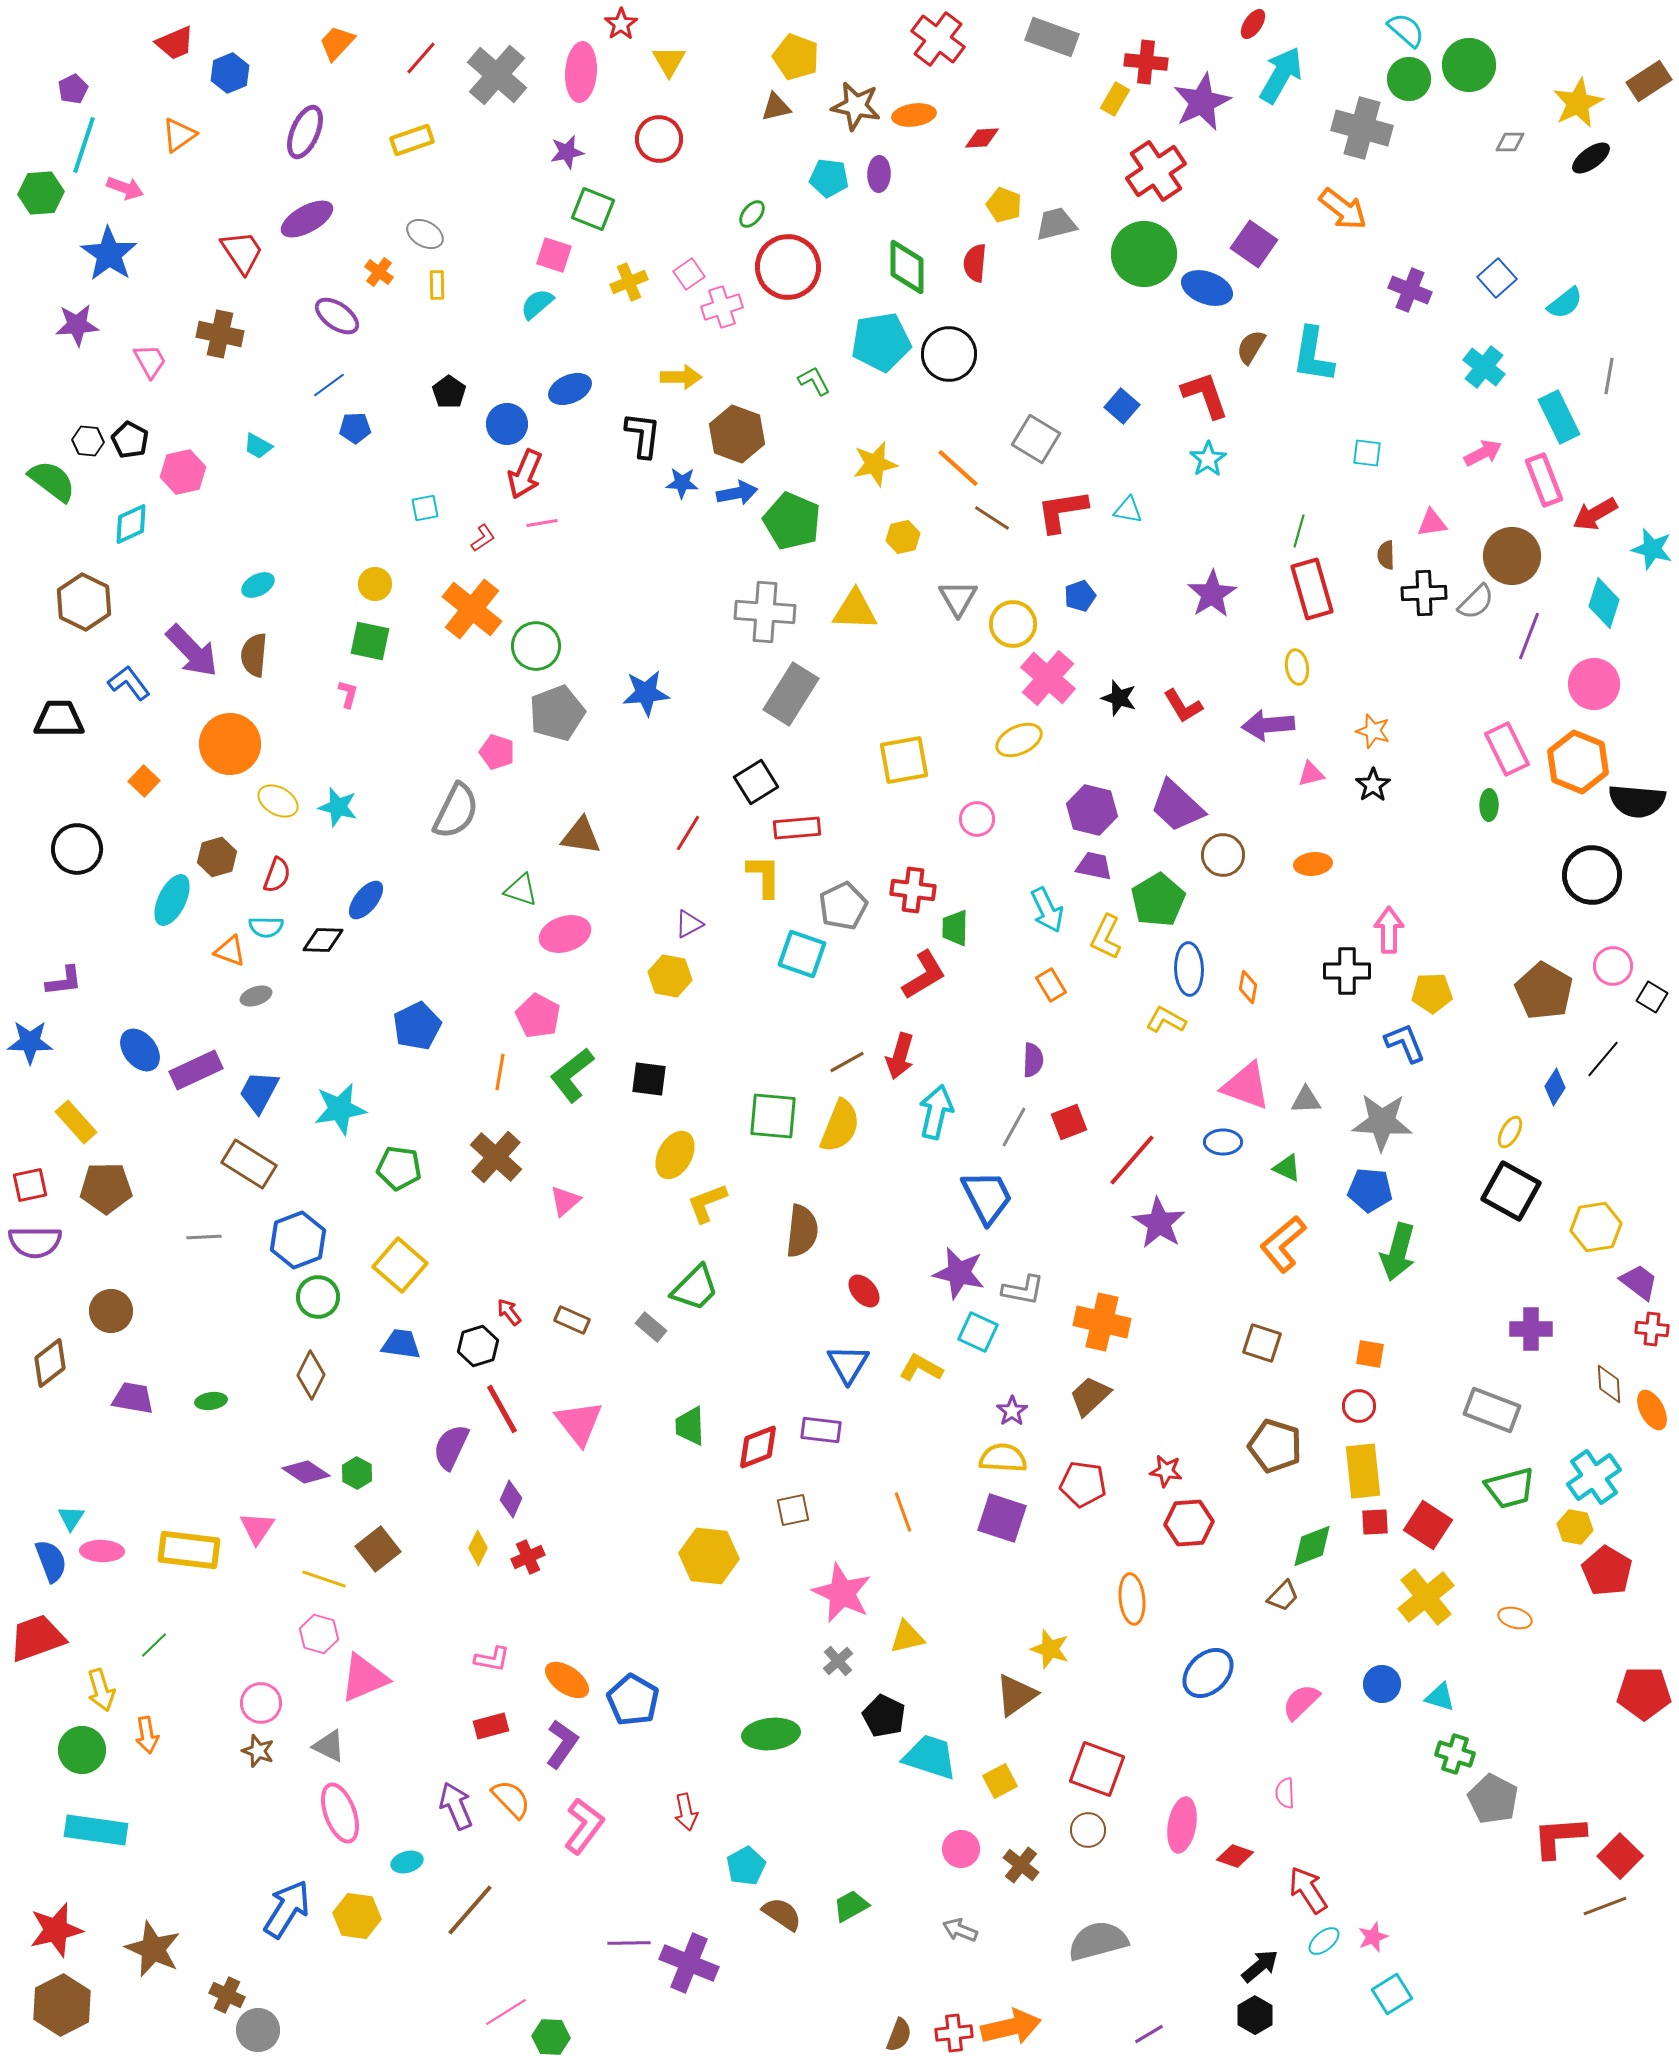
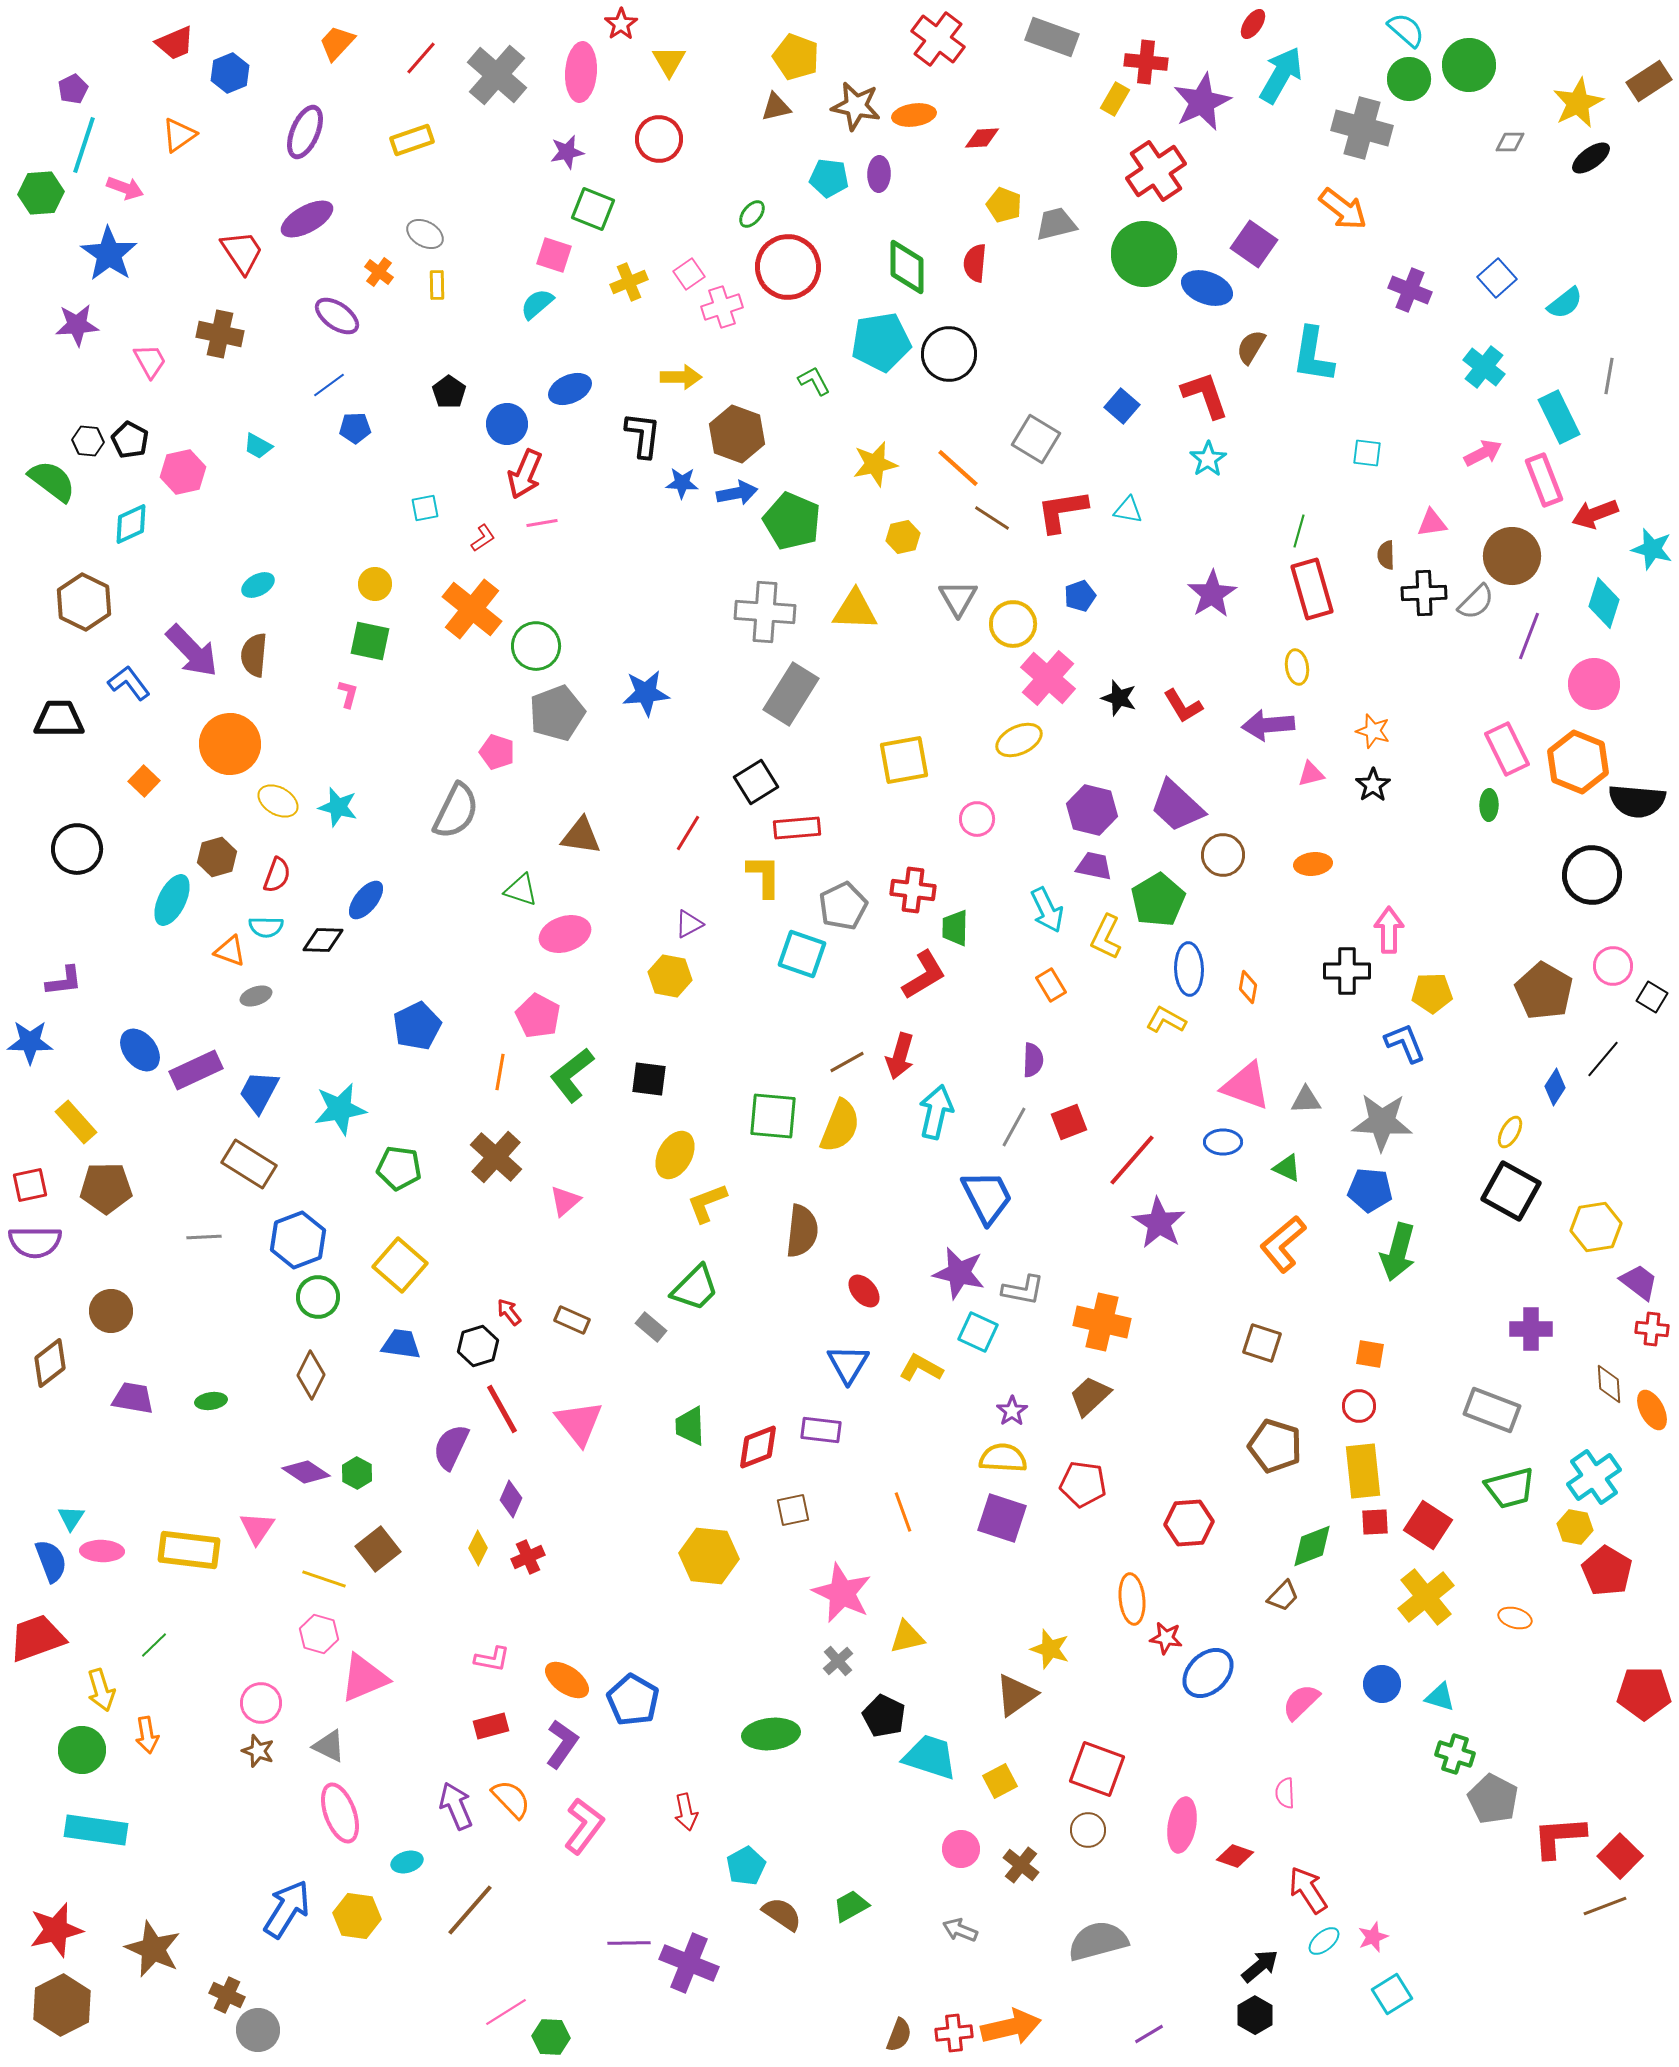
red arrow at (1595, 514): rotated 9 degrees clockwise
red star at (1166, 1471): moved 167 px down
